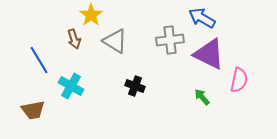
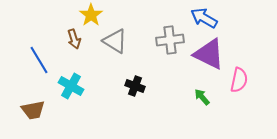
blue arrow: moved 2 px right
